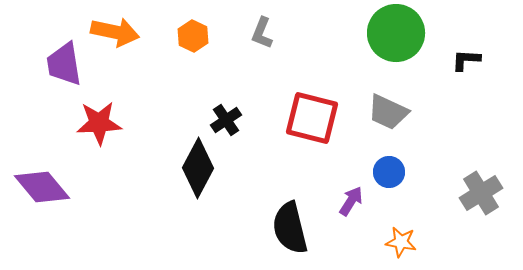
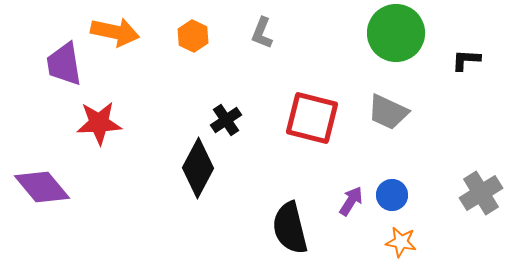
blue circle: moved 3 px right, 23 px down
